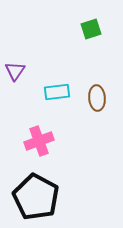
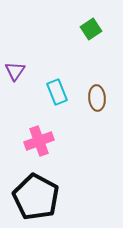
green square: rotated 15 degrees counterclockwise
cyan rectangle: rotated 75 degrees clockwise
